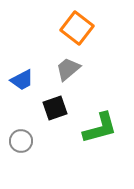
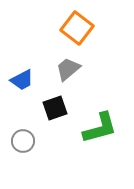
gray circle: moved 2 px right
